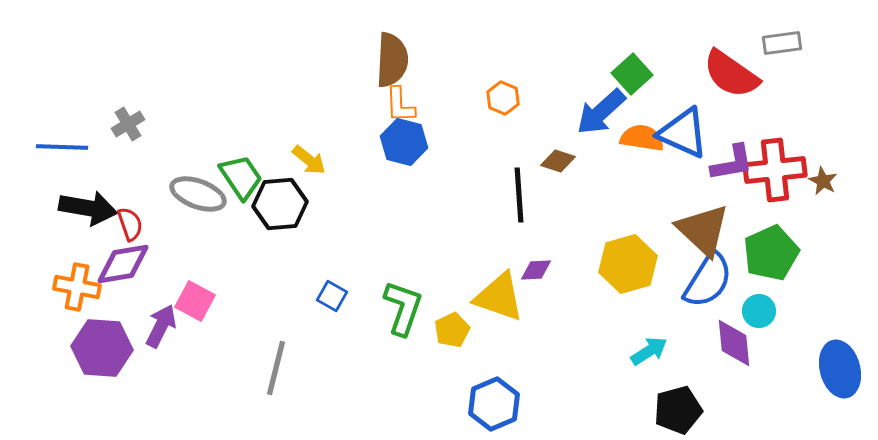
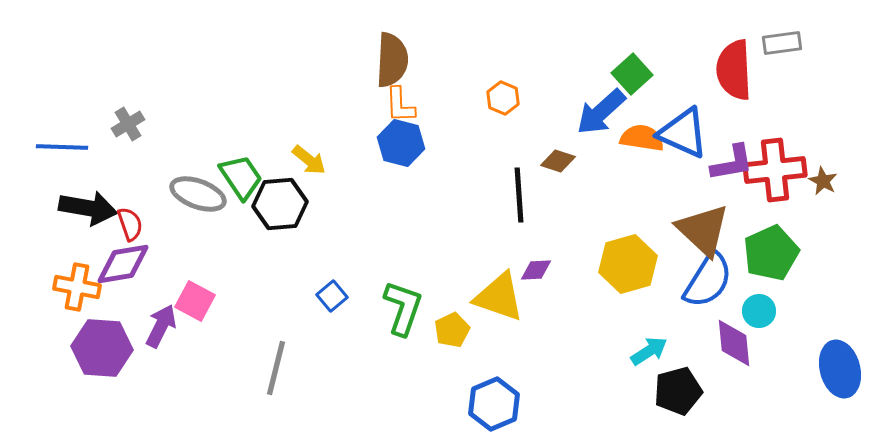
red semicircle at (731, 74): moved 3 px right, 4 px up; rotated 52 degrees clockwise
blue hexagon at (404, 142): moved 3 px left, 1 px down
blue square at (332, 296): rotated 20 degrees clockwise
black pentagon at (678, 410): moved 19 px up
